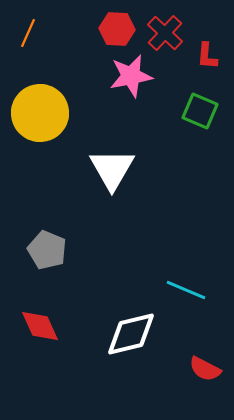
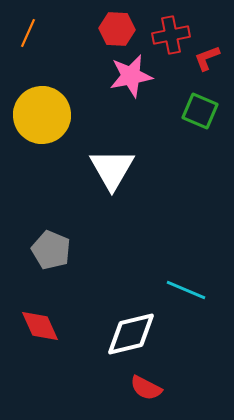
red cross: moved 6 px right, 2 px down; rotated 36 degrees clockwise
red L-shape: moved 2 px down; rotated 64 degrees clockwise
yellow circle: moved 2 px right, 2 px down
gray pentagon: moved 4 px right
red semicircle: moved 59 px left, 19 px down
